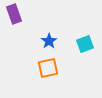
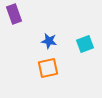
blue star: rotated 28 degrees counterclockwise
